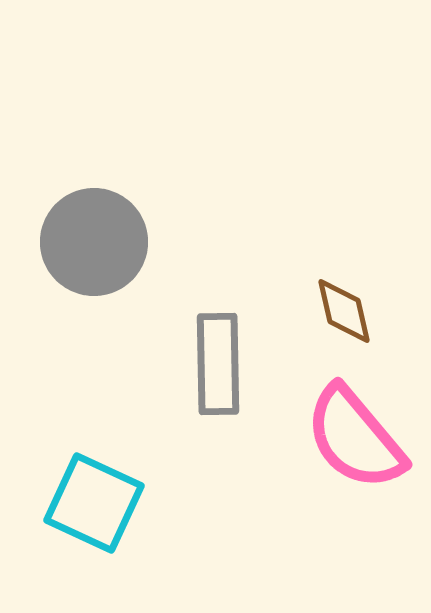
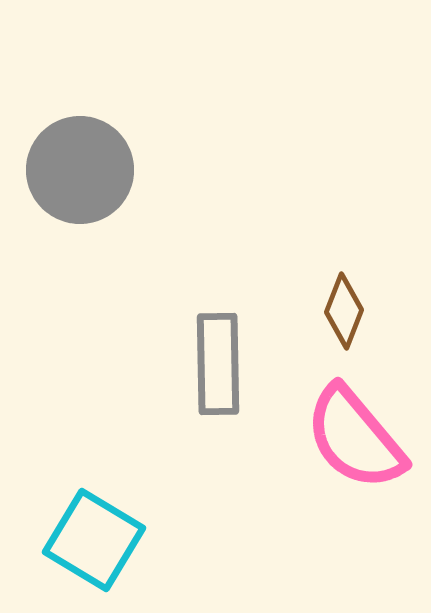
gray circle: moved 14 px left, 72 px up
brown diamond: rotated 34 degrees clockwise
cyan square: moved 37 px down; rotated 6 degrees clockwise
